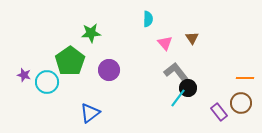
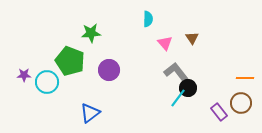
green pentagon: rotated 16 degrees counterclockwise
purple star: rotated 16 degrees counterclockwise
